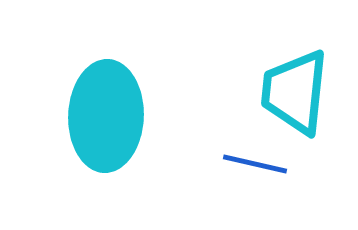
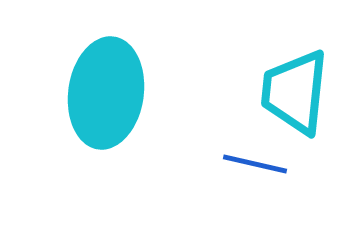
cyan ellipse: moved 23 px up; rotated 6 degrees clockwise
